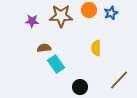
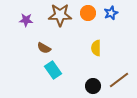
orange circle: moved 1 px left, 3 px down
brown star: moved 1 px left, 1 px up
purple star: moved 6 px left, 1 px up
brown semicircle: rotated 144 degrees counterclockwise
cyan rectangle: moved 3 px left, 6 px down
brown line: rotated 10 degrees clockwise
black circle: moved 13 px right, 1 px up
